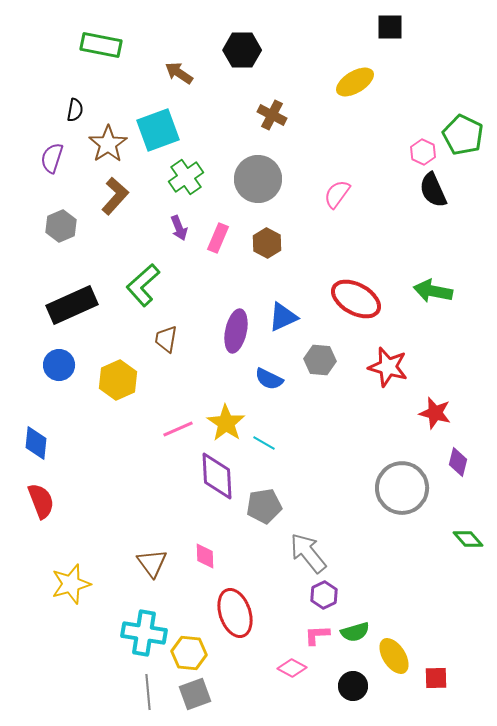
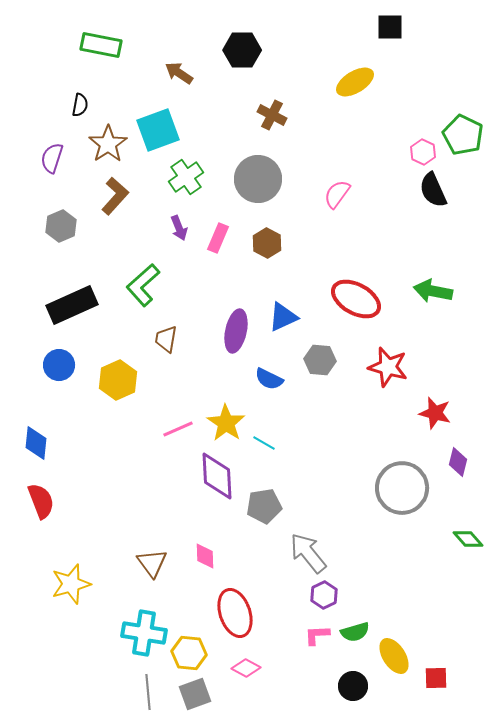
black semicircle at (75, 110): moved 5 px right, 5 px up
pink diamond at (292, 668): moved 46 px left
